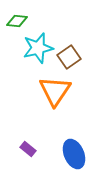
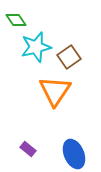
green diamond: moved 1 px left, 1 px up; rotated 50 degrees clockwise
cyan star: moved 2 px left, 1 px up
